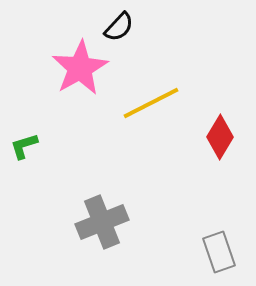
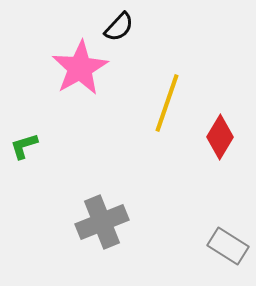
yellow line: moved 16 px right; rotated 44 degrees counterclockwise
gray rectangle: moved 9 px right, 6 px up; rotated 39 degrees counterclockwise
